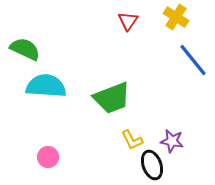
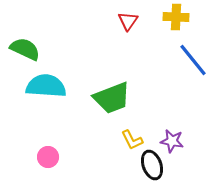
yellow cross: rotated 30 degrees counterclockwise
